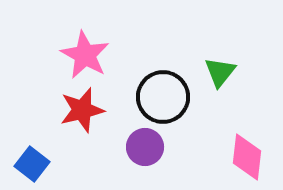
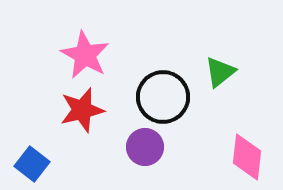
green triangle: rotated 12 degrees clockwise
